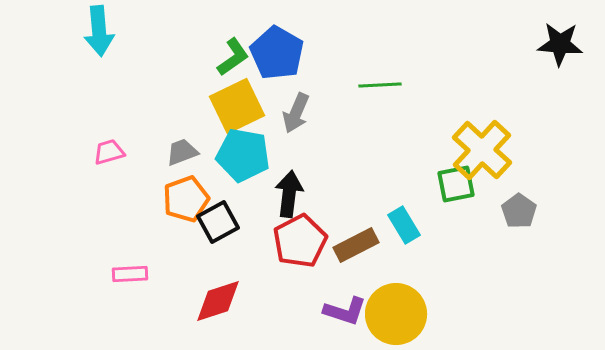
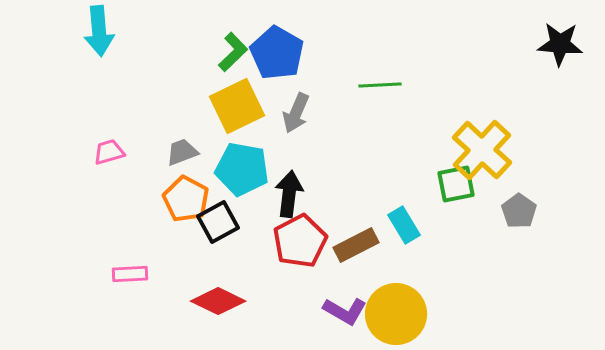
green L-shape: moved 5 px up; rotated 9 degrees counterclockwise
cyan pentagon: moved 1 px left, 14 px down
orange pentagon: rotated 24 degrees counterclockwise
red diamond: rotated 44 degrees clockwise
purple L-shape: rotated 12 degrees clockwise
